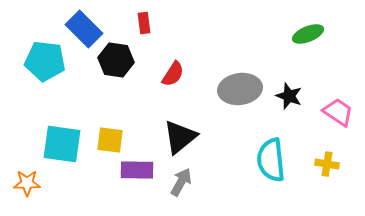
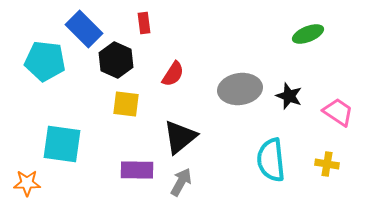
black hexagon: rotated 16 degrees clockwise
yellow square: moved 16 px right, 36 px up
